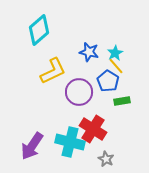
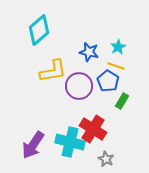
cyan star: moved 3 px right, 6 px up
yellow line: rotated 30 degrees counterclockwise
yellow L-shape: rotated 16 degrees clockwise
purple circle: moved 6 px up
green rectangle: rotated 49 degrees counterclockwise
purple arrow: moved 1 px right, 1 px up
